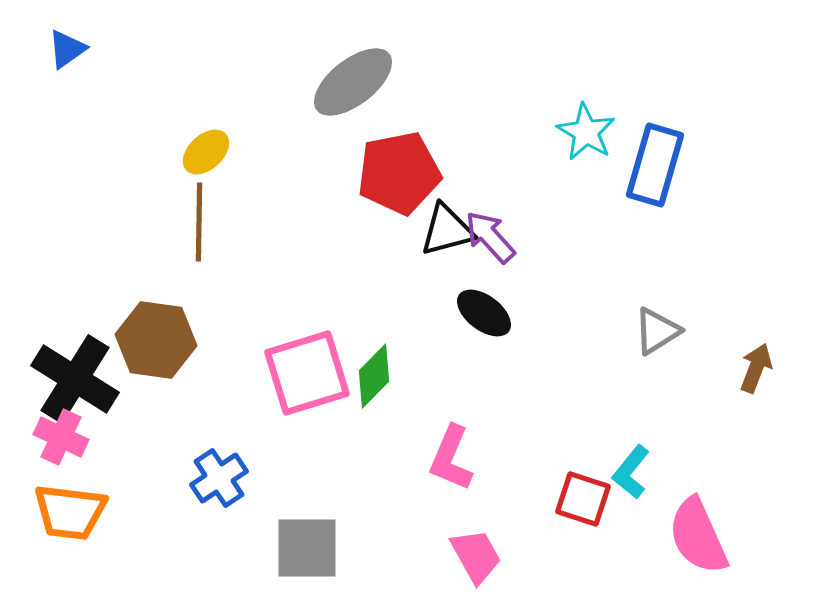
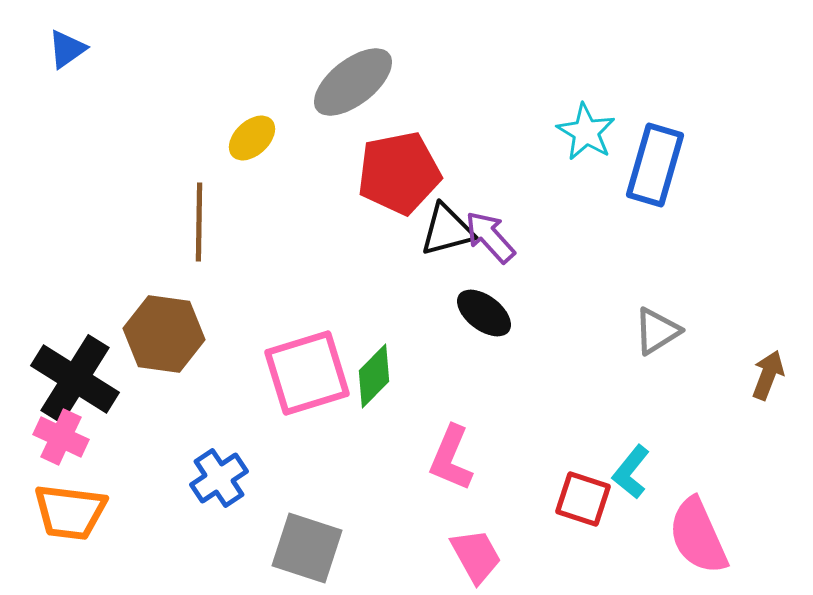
yellow ellipse: moved 46 px right, 14 px up
brown hexagon: moved 8 px right, 6 px up
brown arrow: moved 12 px right, 7 px down
gray square: rotated 18 degrees clockwise
